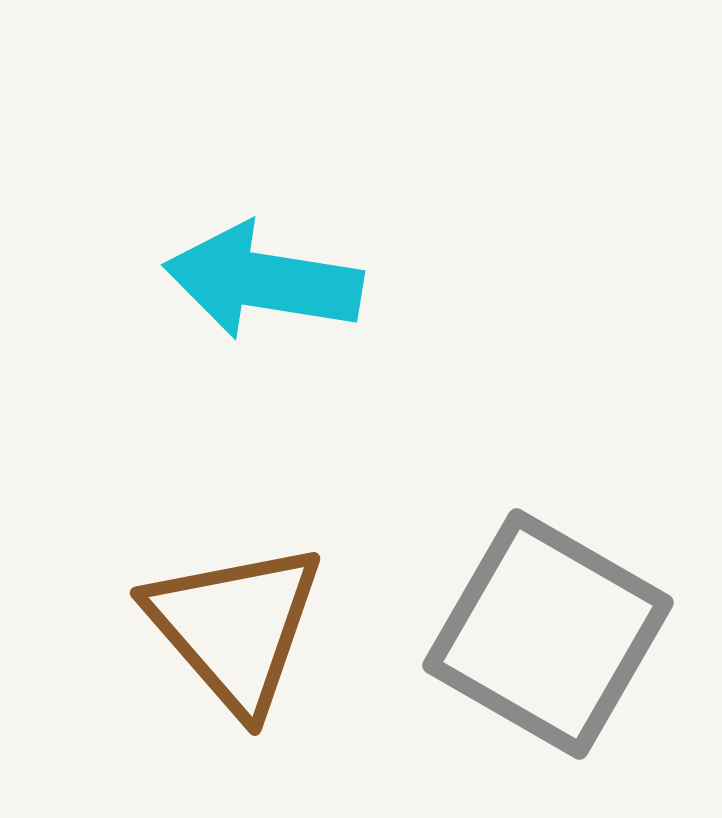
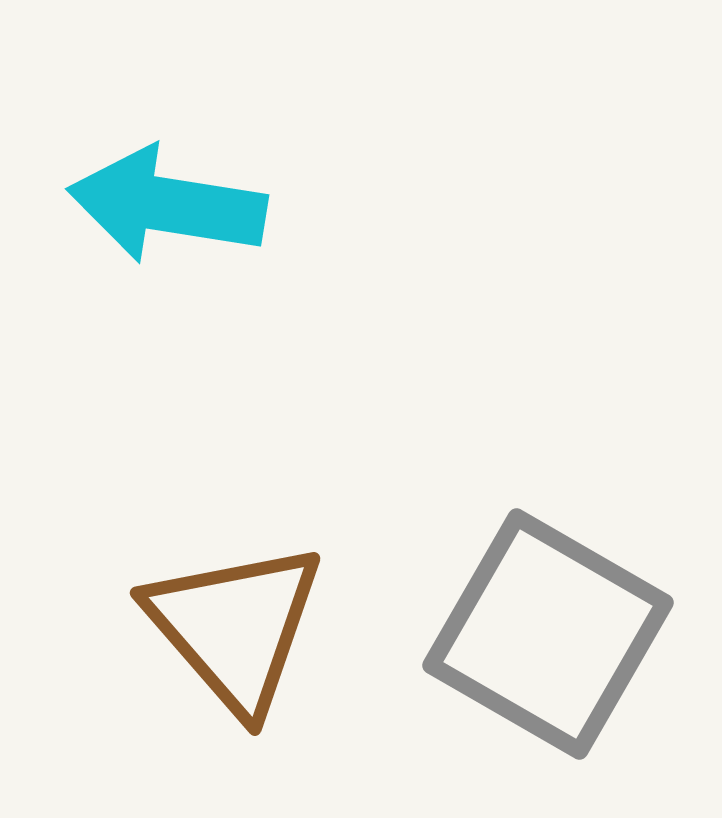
cyan arrow: moved 96 px left, 76 px up
